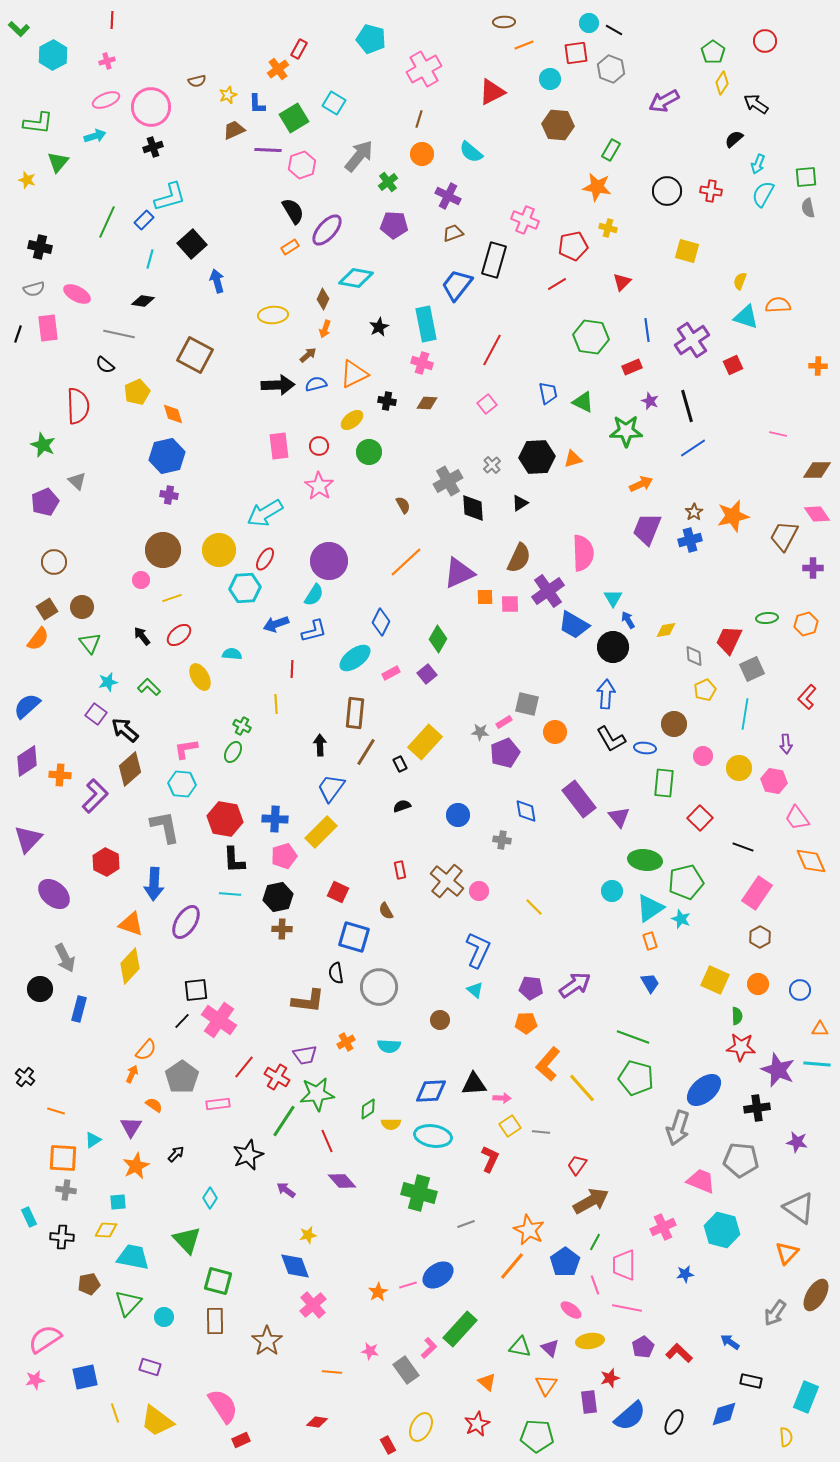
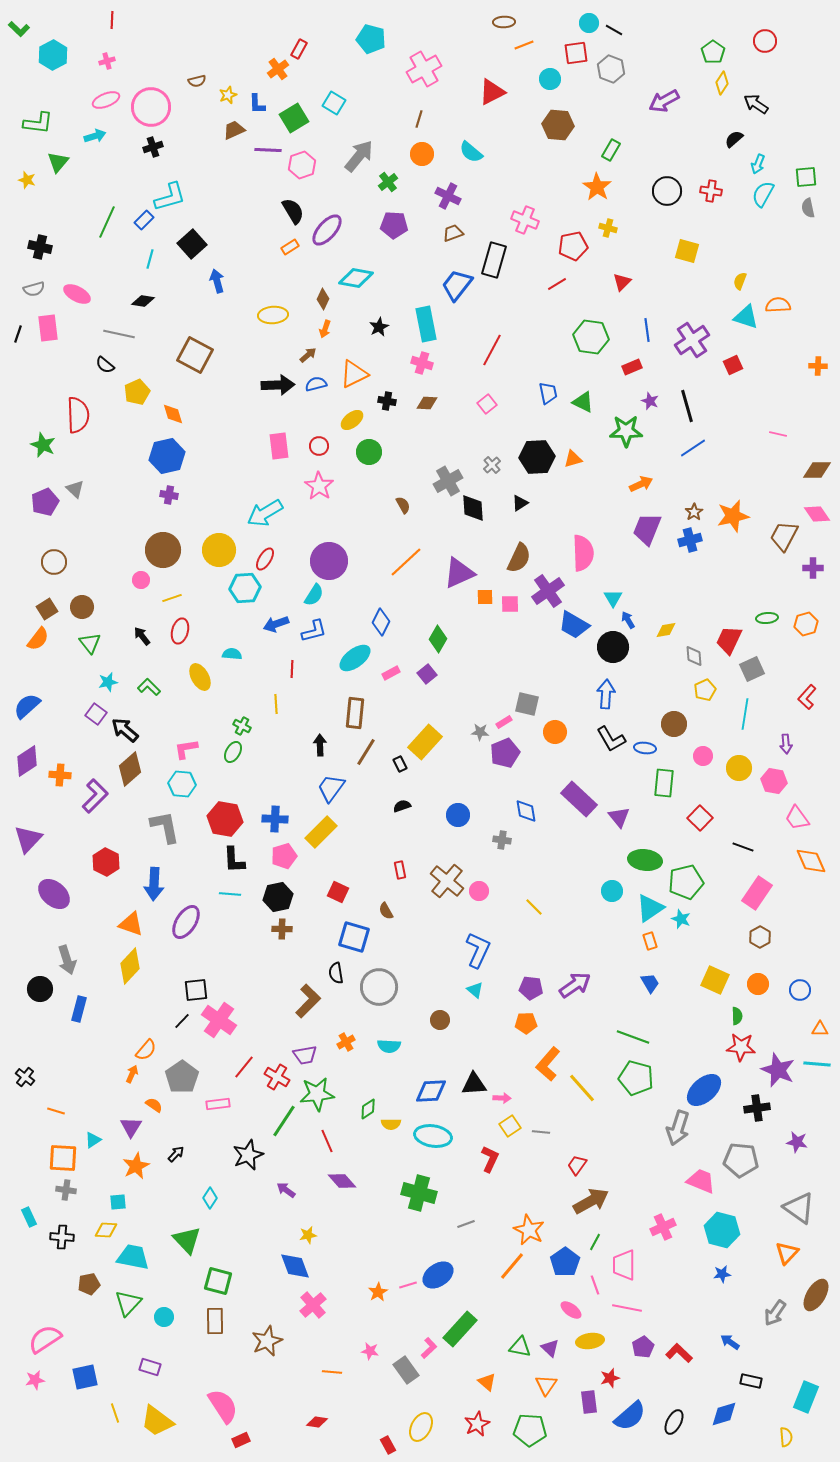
orange star at (597, 187): rotated 24 degrees clockwise
red semicircle at (78, 406): moved 9 px down
gray triangle at (77, 481): moved 2 px left, 8 px down
red ellipse at (179, 635): moved 1 px right, 4 px up; rotated 35 degrees counterclockwise
purple rectangle at (579, 799): rotated 9 degrees counterclockwise
gray arrow at (65, 958): moved 2 px right, 2 px down; rotated 8 degrees clockwise
brown L-shape at (308, 1001): rotated 52 degrees counterclockwise
blue star at (685, 1274): moved 37 px right
brown star at (267, 1341): rotated 12 degrees clockwise
green pentagon at (537, 1436): moved 7 px left, 6 px up
